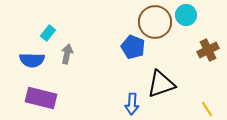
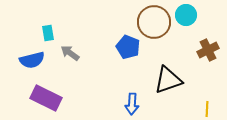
brown circle: moved 1 px left
cyan rectangle: rotated 49 degrees counterclockwise
blue pentagon: moved 5 px left
gray arrow: moved 3 px right, 1 px up; rotated 66 degrees counterclockwise
blue semicircle: rotated 15 degrees counterclockwise
black triangle: moved 7 px right, 4 px up
purple rectangle: moved 5 px right; rotated 12 degrees clockwise
yellow line: rotated 35 degrees clockwise
